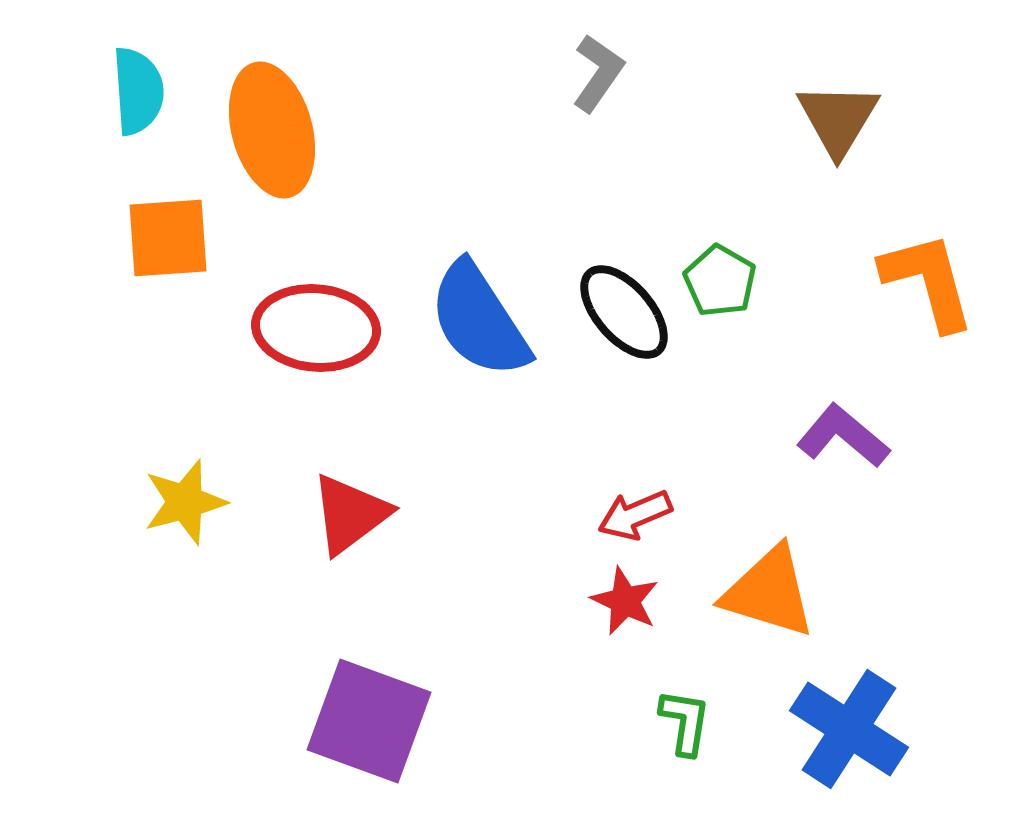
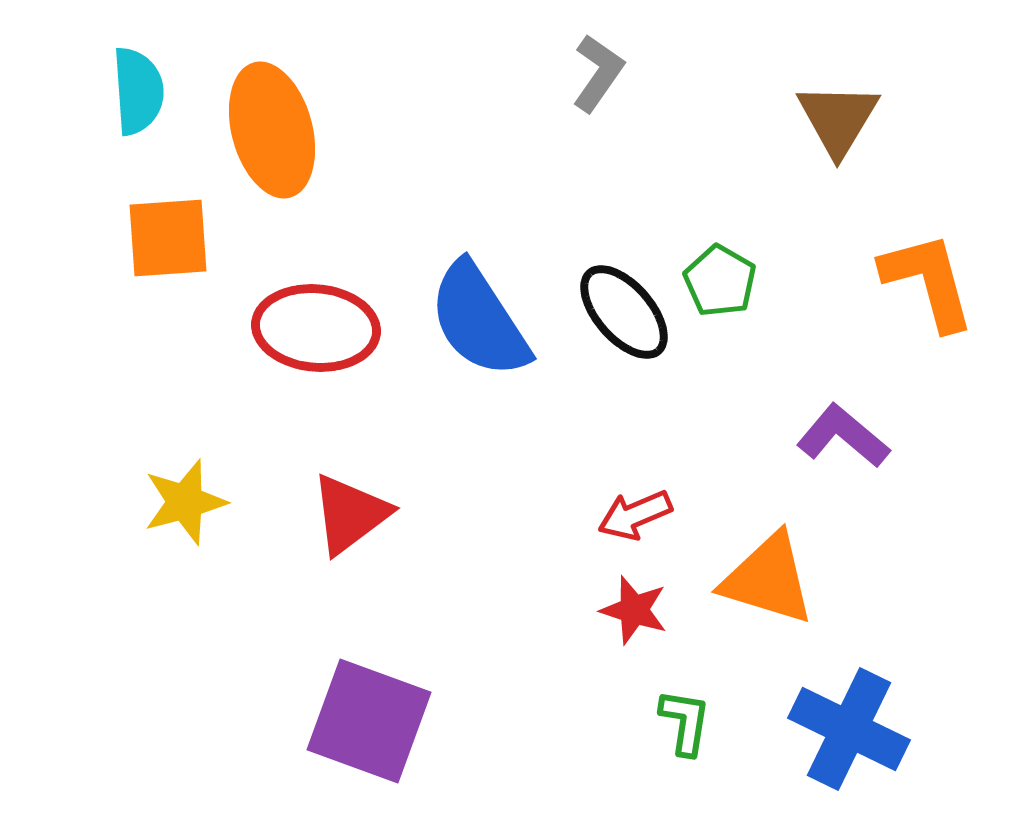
orange triangle: moved 1 px left, 13 px up
red star: moved 9 px right, 9 px down; rotated 8 degrees counterclockwise
blue cross: rotated 7 degrees counterclockwise
